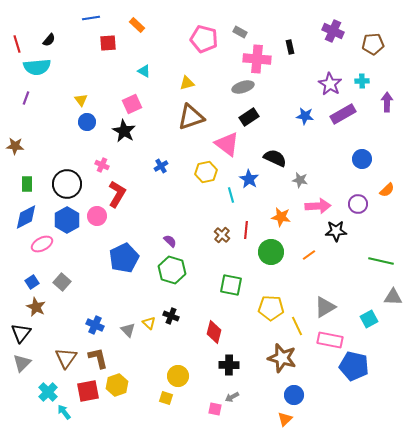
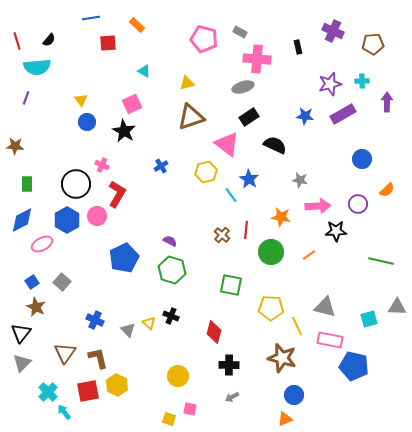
red line at (17, 44): moved 3 px up
black rectangle at (290, 47): moved 8 px right
purple star at (330, 84): rotated 25 degrees clockwise
black semicircle at (275, 158): moved 13 px up
black circle at (67, 184): moved 9 px right
cyan line at (231, 195): rotated 21 degrees counterclockwise
blue diamond at (26, 217): moved 4 px left, 3 px down
purple semicircle at (170, 241): rotated 16 degrees counterclockwise
gray triangle at (393, 297): moved 4 px right, 10 px down
gray triangle at (325, 307): rotated 45 degrees clockwise
cyan square at (369, 319): rotated 12 degrees clockwise
blue cross at (95, 325): moved 5 px up
brown triangle at (66, 358): moved 1 px left, 5 px up
yellow hexagon at (117, 385): rotated 15 degrees counterclockwise
yellow square at (166, 398): moved 3 px right, 21 px down
pink square at (215, 409): moved 25 px left
orange triangle at (285, 419): rotated 21 degrees clockwise
